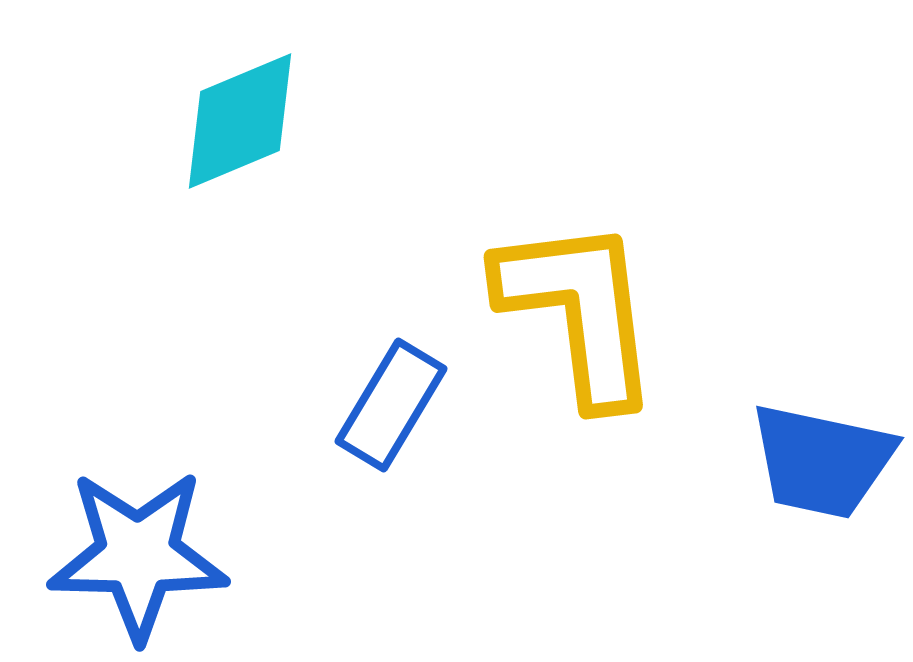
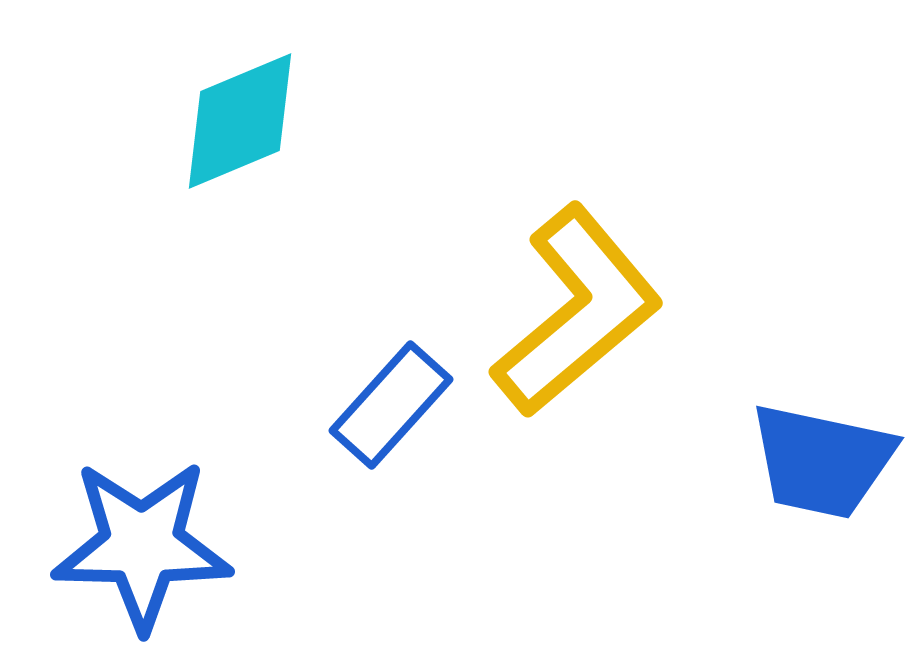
yellow L-shape: moved 2 px left; rotated 57 degrees clockwise
blue rectangle: rotated 11 degrees clockwise
blue star: moved 4 px right, 10 px up
